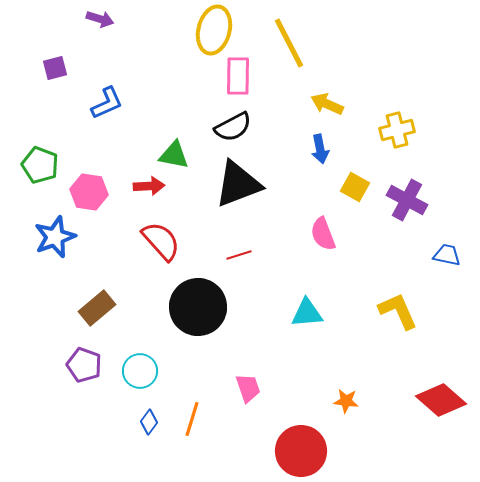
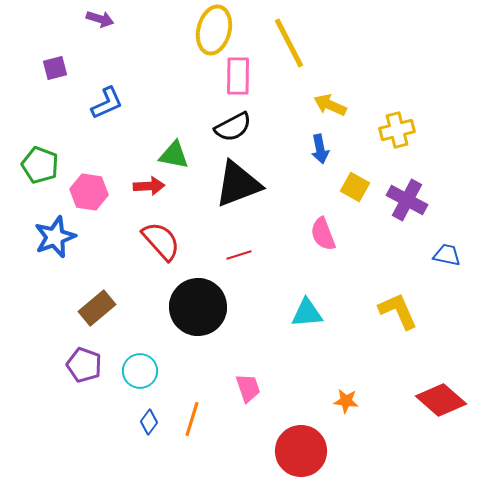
yellow arrow: moved 3 px right, 1 px down
